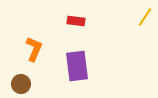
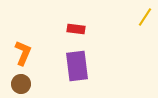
red rectangle: moved 8 px down
orange L-shape: moved 11 px left, 4 px down
